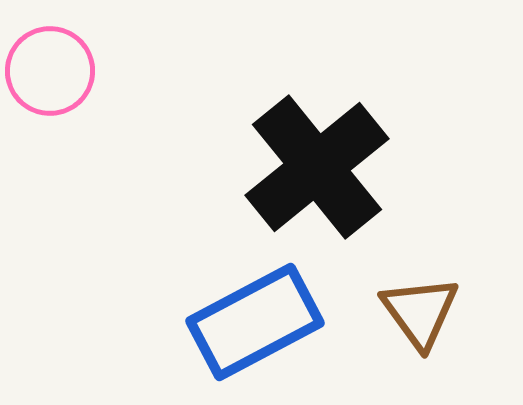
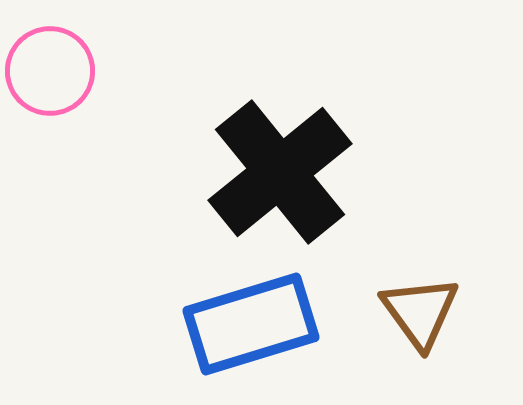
black cross: moved 37 px left, 5 px down
blue rectangle: moved 4 px left, 2 px down; rotated 11 degrees clockwise
